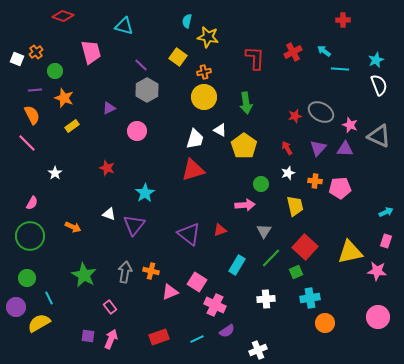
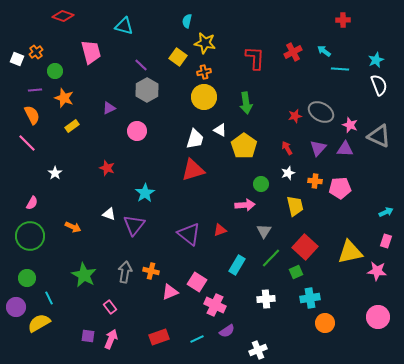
yellow star at (208, 37): moved 3 px left, 6 px down
